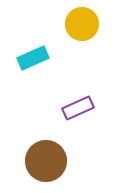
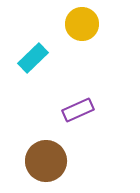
cyan rectangle: rotated 20 degrees counterclockwise
purple rectangle: moved 2 px down
